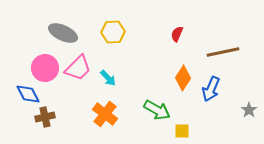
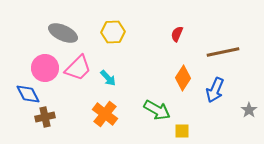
blue arrow: moved 4 px right, 1 px down
